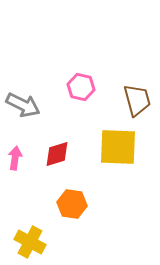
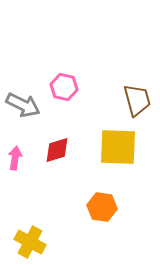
pink hexagon: moved 17 px left
red diamond: moved 4 px up
orange hexagon: moved 30 px right, 3 px down
